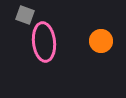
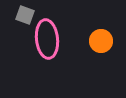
pink ellipse: moved 3 px right, 3 px up
